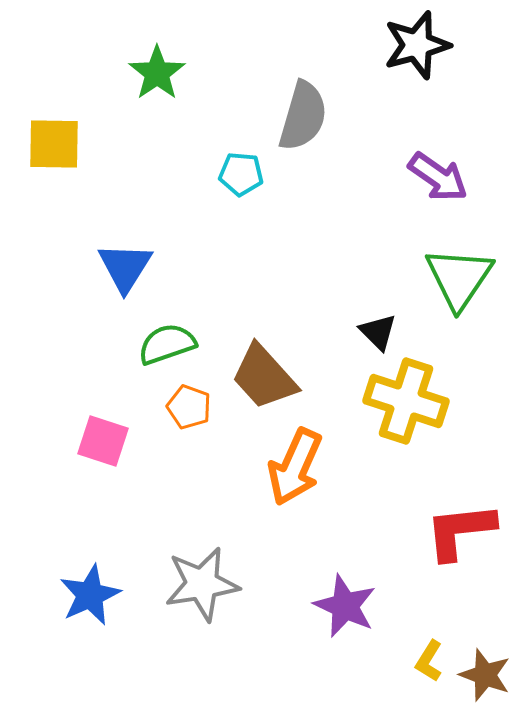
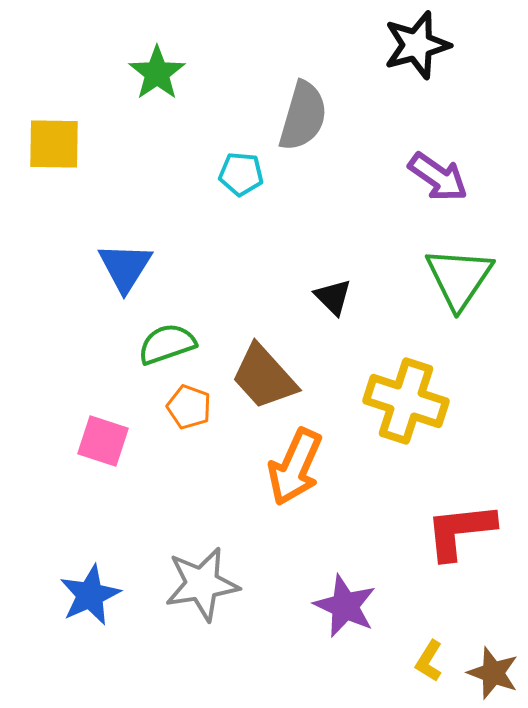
black triangle: moved 45 px left, 35 px up
brown star: moved 8 px right, 2 px up
